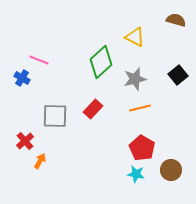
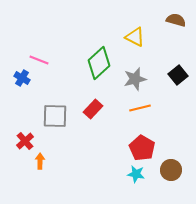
green diamond: moved 2 px left, 1 px down
orange arrow: rotated 28 degrees counterclockwise
